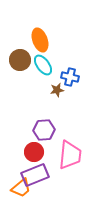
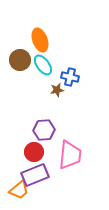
orange trapezoid: moved 2 px left, 2 px down
